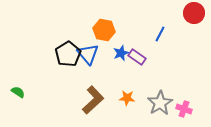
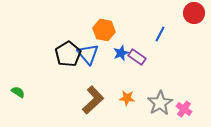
pink cross: rotated 14 degrees clockwise
